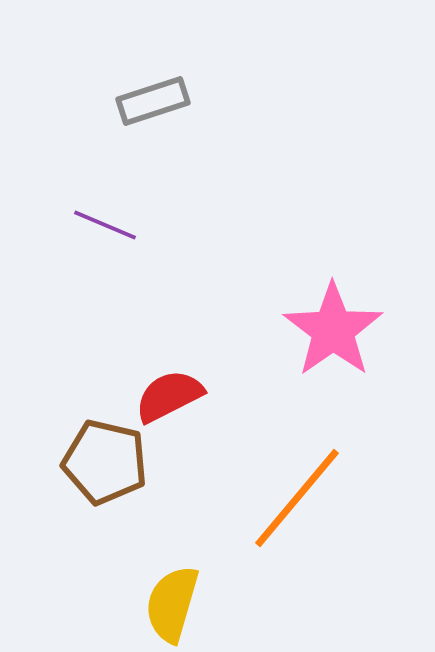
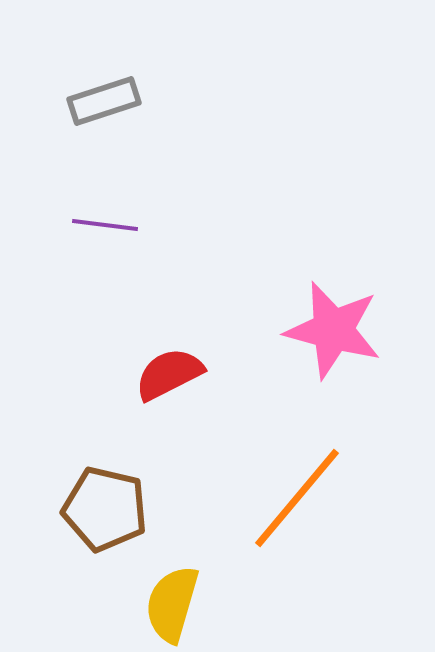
gray rectangle: moved 49 px left
purple line: rotated 16 degrees counterclockwise
pink star: rotated 22 degrees counterclockwise
red semicircle: moved 22 px up
brown pentagon: moved 47 px down
